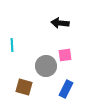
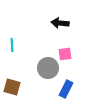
pink square: moved 1 px up
gray circle: moved 2 px right, 2 px down
brown square: moved 12 px left
